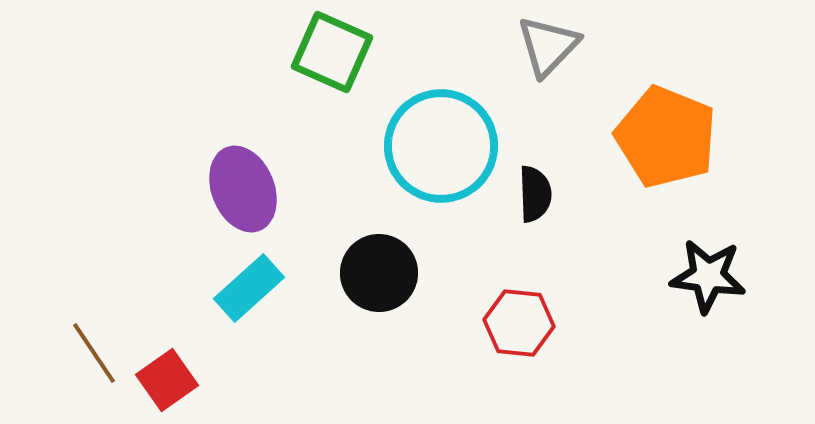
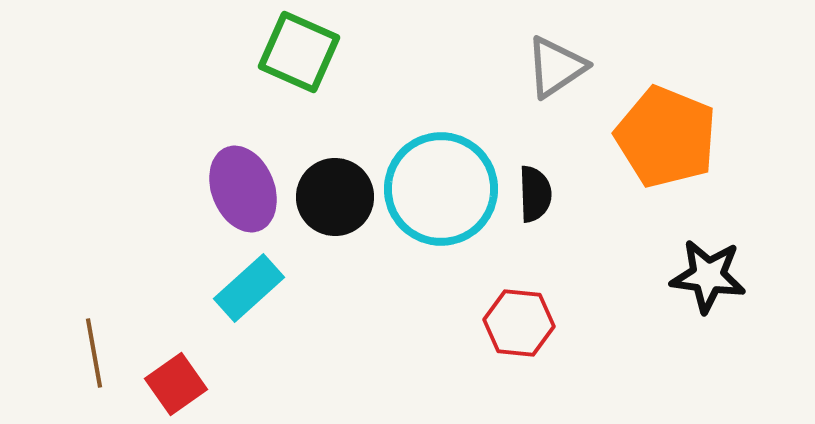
gray triangle: moved 8 px right, 21 px down; rotated 12 degrees clockwise
green square: moved 33 px left
cyan circle: moved 43 px down
black circle: moved 44 px left, 76 px up
brown line: rotated 24 degrees clockwise
red square: moved 9 px right, 4 px down
